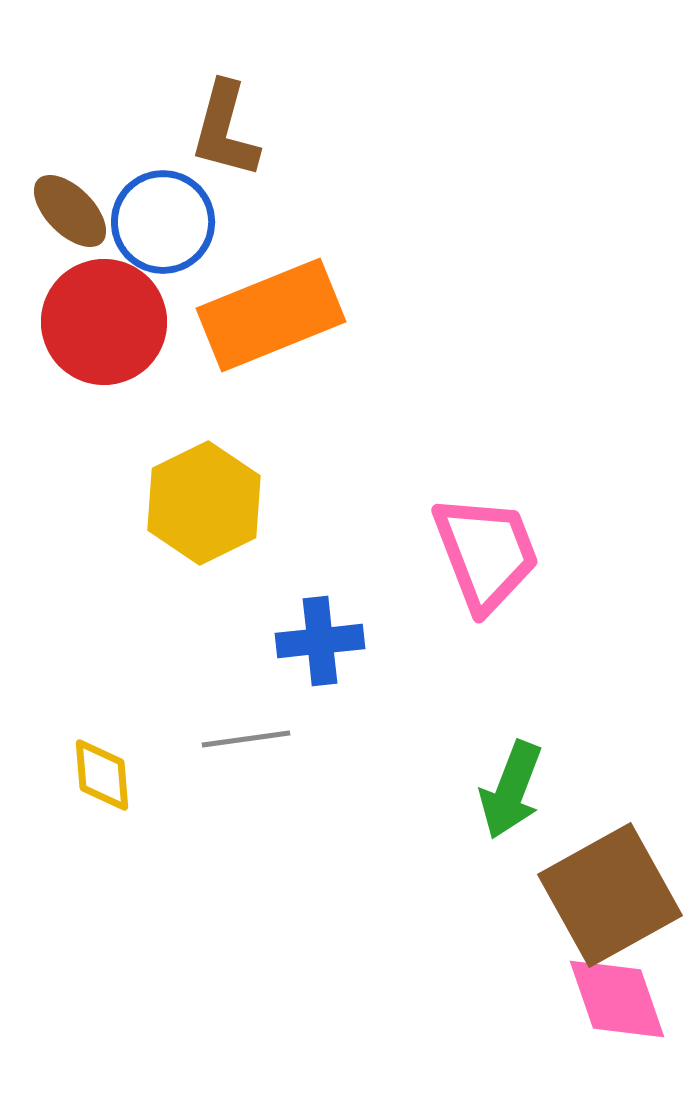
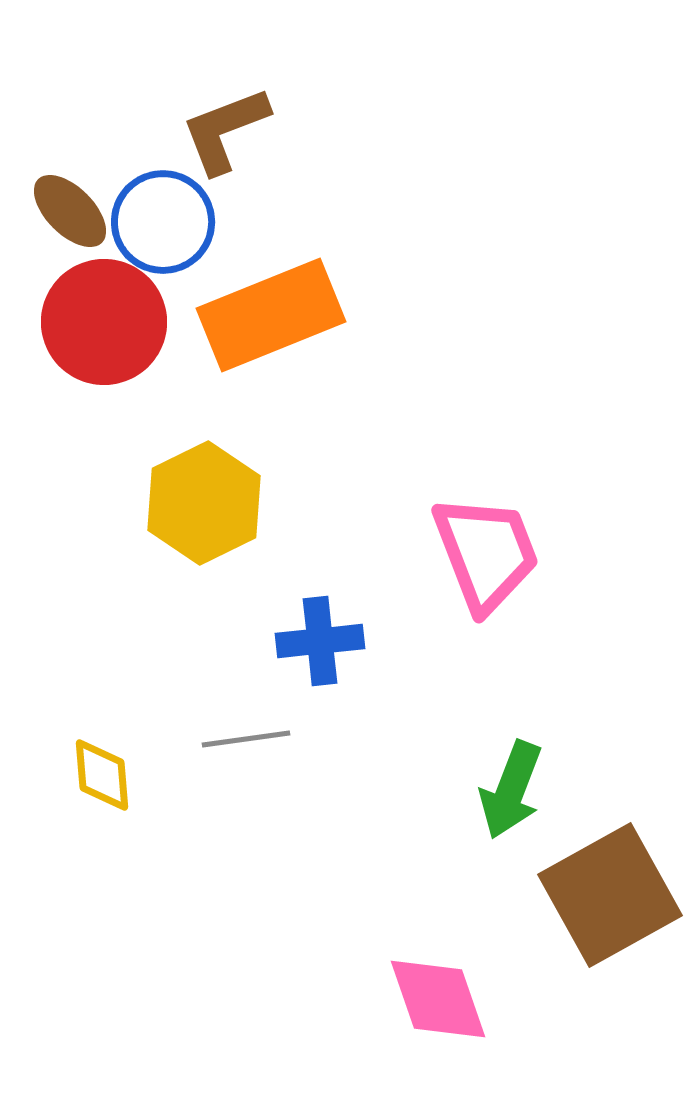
brown L-shape: rotated 54 degrees clockwise
pink diamond: moved 179 px left
